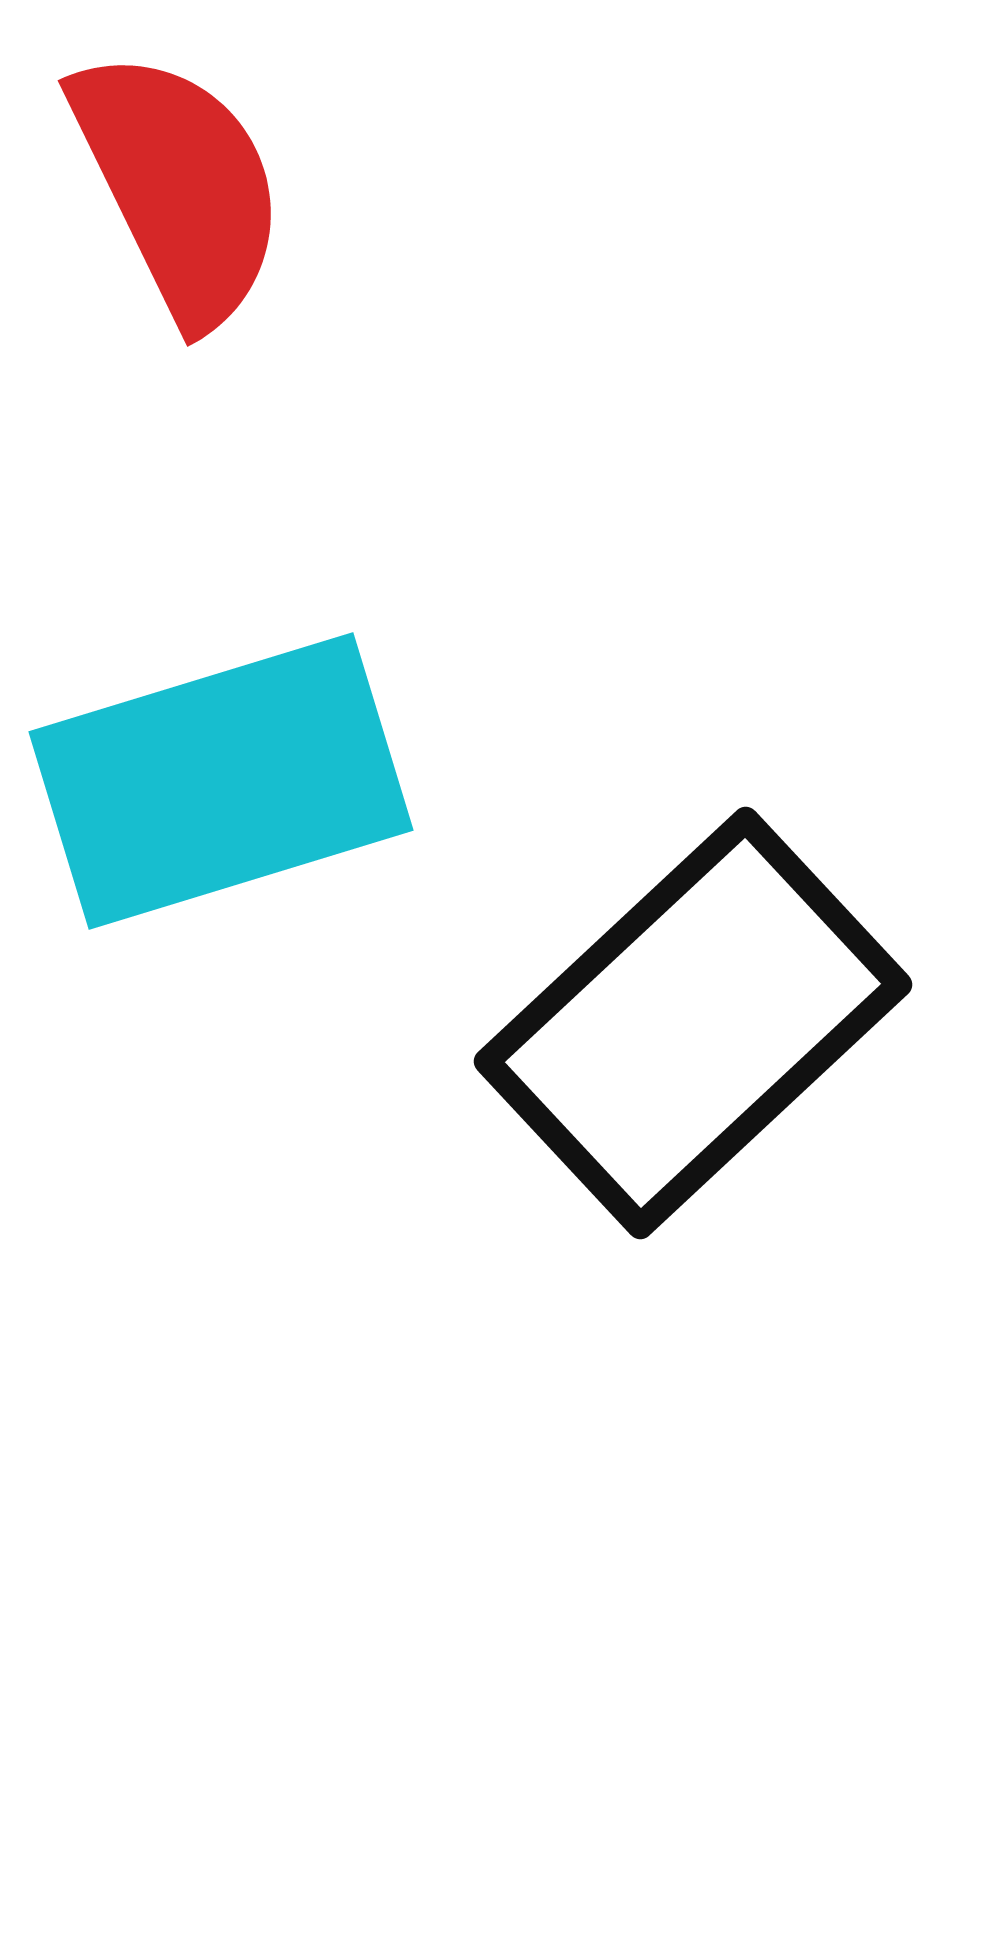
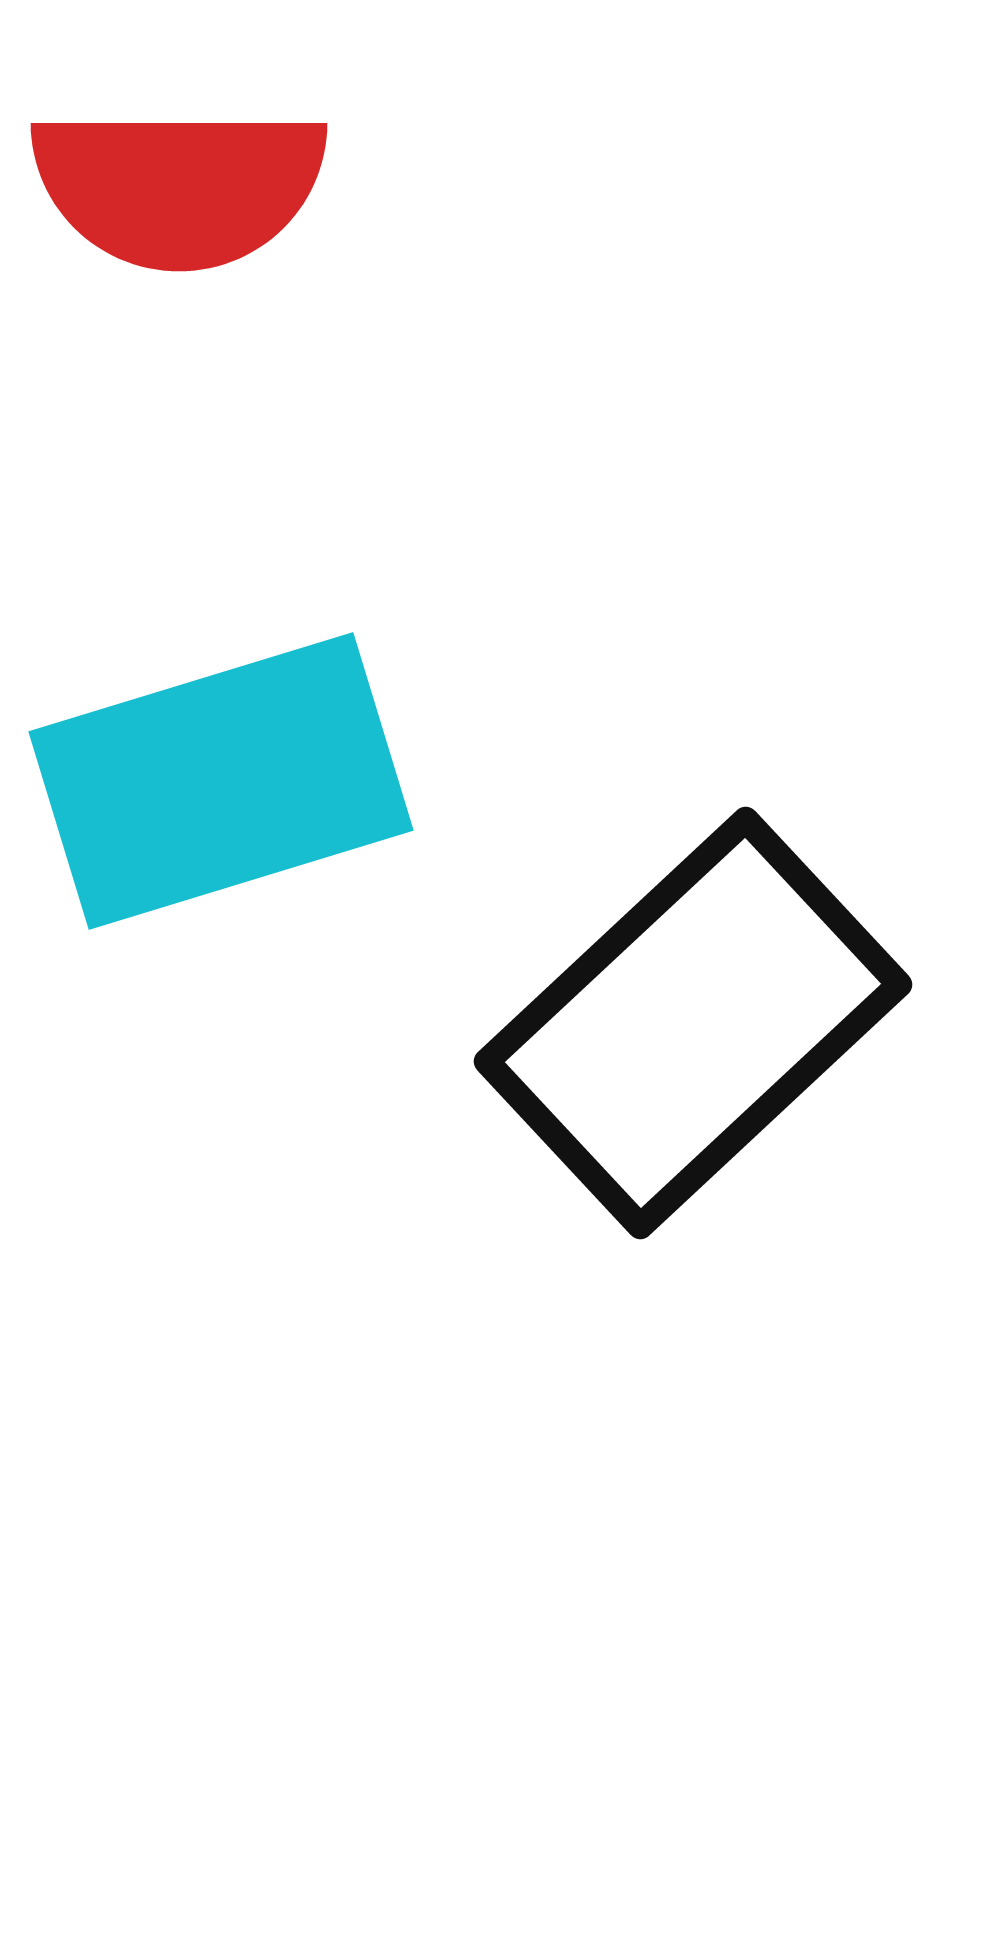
red semicircle: rotated 116 degrees clockwise
